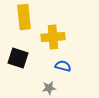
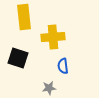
blue semicircle: rotated 112 degrees counterclockwise
